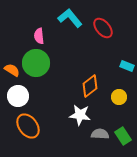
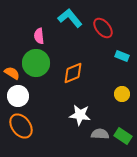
cyan rectangle: moved 5 px left, 10 px up
orange semicircle: moved 3 px down
orange diamond: moved 17 px left, 13 px up; rotated 15 degrees clockwise
yellow circle: moved 3 px right, 3 px up
orange ellipse: moved 7 px left
green rectangle: rotated 24 degrees counterclockwise
